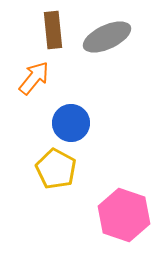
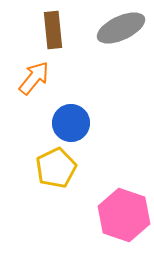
gray ellipse: moved 14 px right, 9 px up
yellow pentagon: moved 1 px up; rotated 18 degrees clockwise
